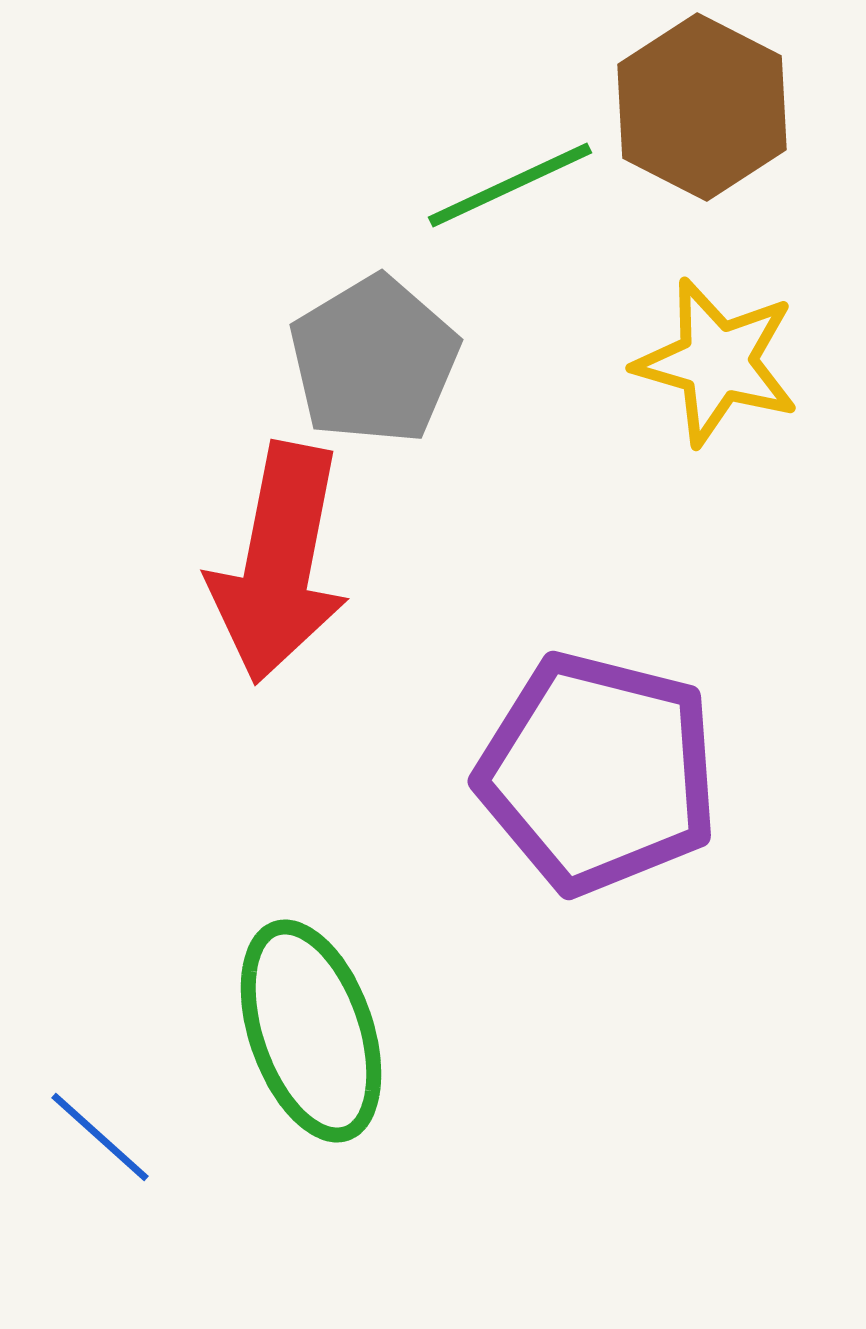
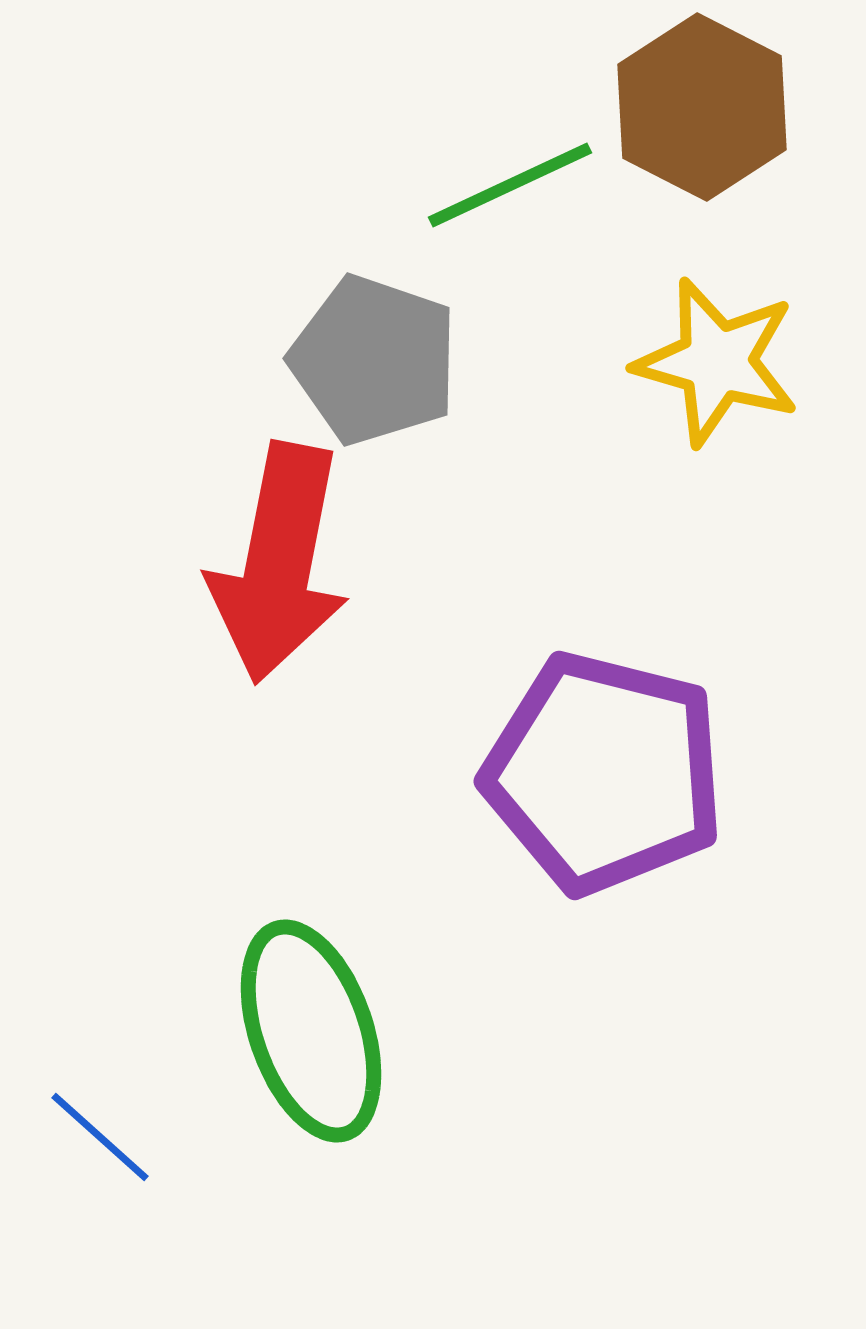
gray pentagon: rotated 22 degrees counterclockwise
purple pentagon: moved 6 px right
